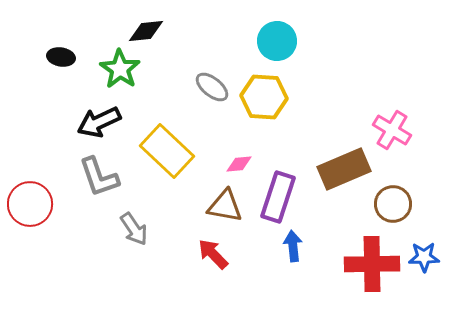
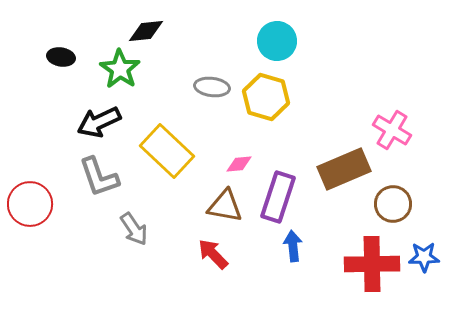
gray ellipse: rotated 32 degrees counterclockwise
yellow hexagon: moved 2 px right; rotated 12 degrees clockwise
